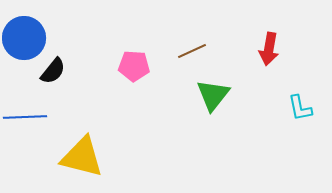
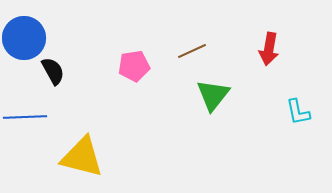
pink pentagon: rotated 12 degrees counterclockwise
black semicircle: rotated 68 degrees counterclockwise
cyan L-shape: moved 2 px left, 4 px down
